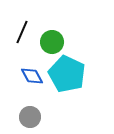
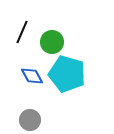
cyan pentagon: rotated 9 degrees counterclockwise
gray circle: moved 3 px down
